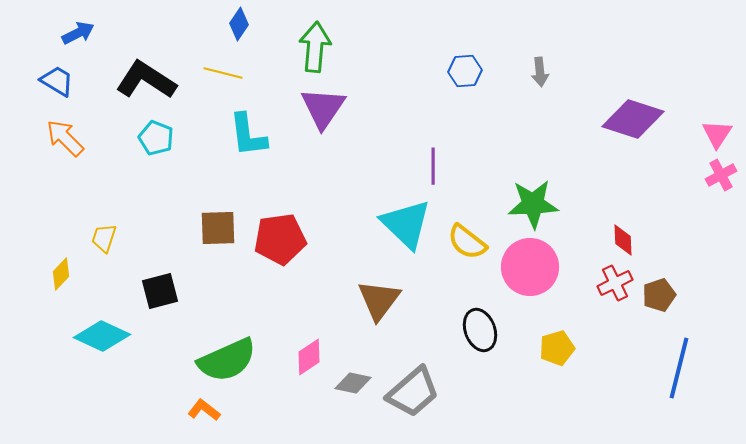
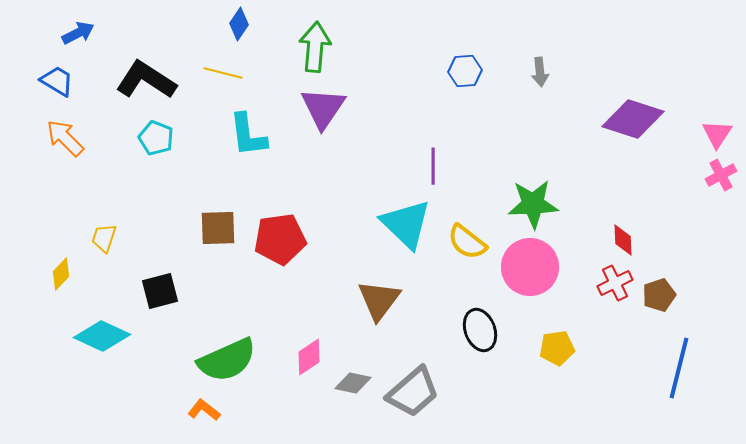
yellow pentagon: rotated 8 degrees clockwise
